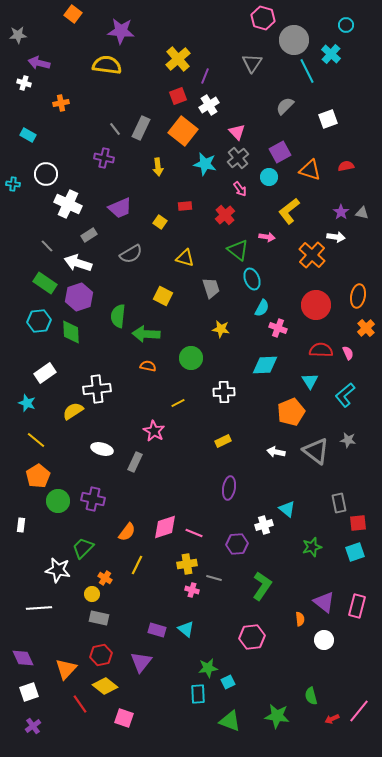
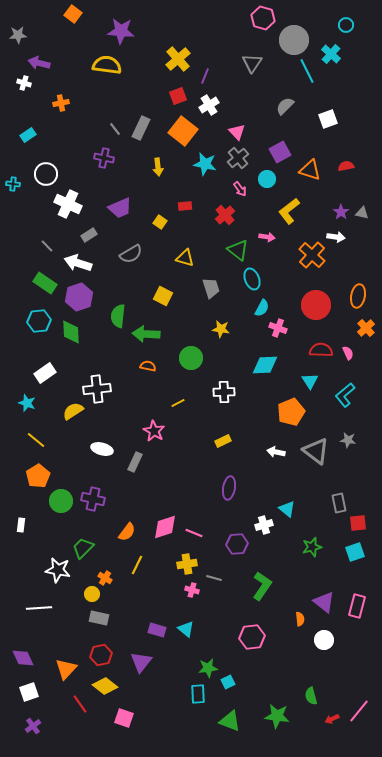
cyan rectangle at (28, 135): rotated 63 degrees counterclockwise
cyan circle at (269, 177): moved 2 px left, 2 px down
green circle at (58, 501): moved 3 px right
